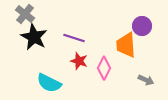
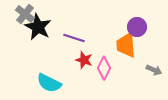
purple circle: moved 5 px left, 1 px down
black star: moved 4 px right, 10 px up
red star: moved 5 px right, 1 px up
gray arrow: moved 8 px right, 10 px up
